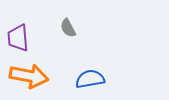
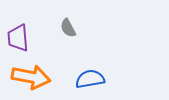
orange arrow: moved 2 px right, 1 px down
